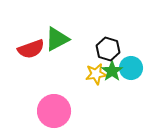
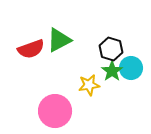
green triangle: moved 2 px right, 1 px down
black hexagon: moved 3 px right
yellow star: moved 7 px left, 11 px down
pink circle: moved 1 px right
